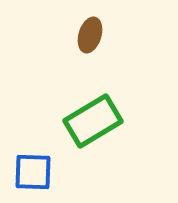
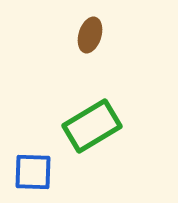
green rectangle: moved 1 px left, 5 px down
